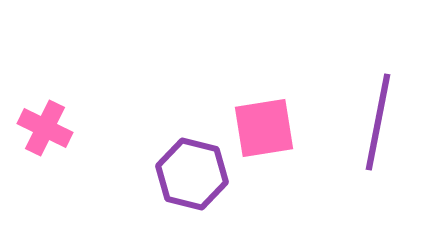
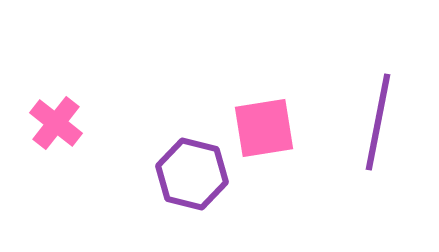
pink cross: moved 11 px right, 5 px up; rotated 12 degrees clockwise
